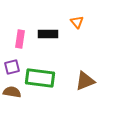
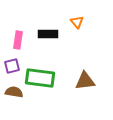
pink rectangle: moved 2 px left, 1 px down
purple square: moved 1 px up
brown triangle: rotated 15 degrees clockwise
brown semicircle: moved 2 px right
